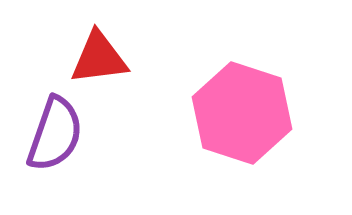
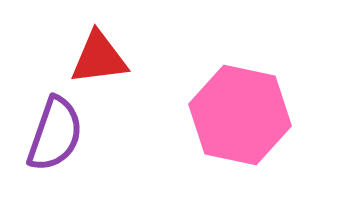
pink hexagon: moved 2 px left, 2 px down; rotated 6 degrees counterclockwise
